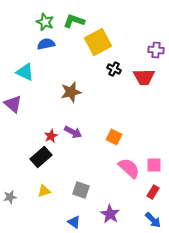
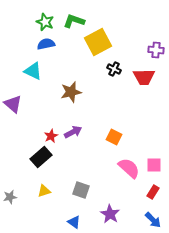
cyan triangle: moved 8 px right, 1 px up
purple arrow: rotated 54 degrees counterclockwise
